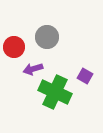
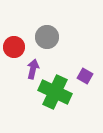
purple arrow: rotated 120 degrees clockwise
